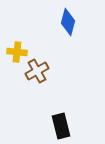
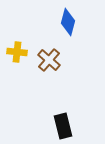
brown cross: moved 12 px right, 11 px up; rotated 20 degrees counterclockwise
black rectangle: moved 2 px right
